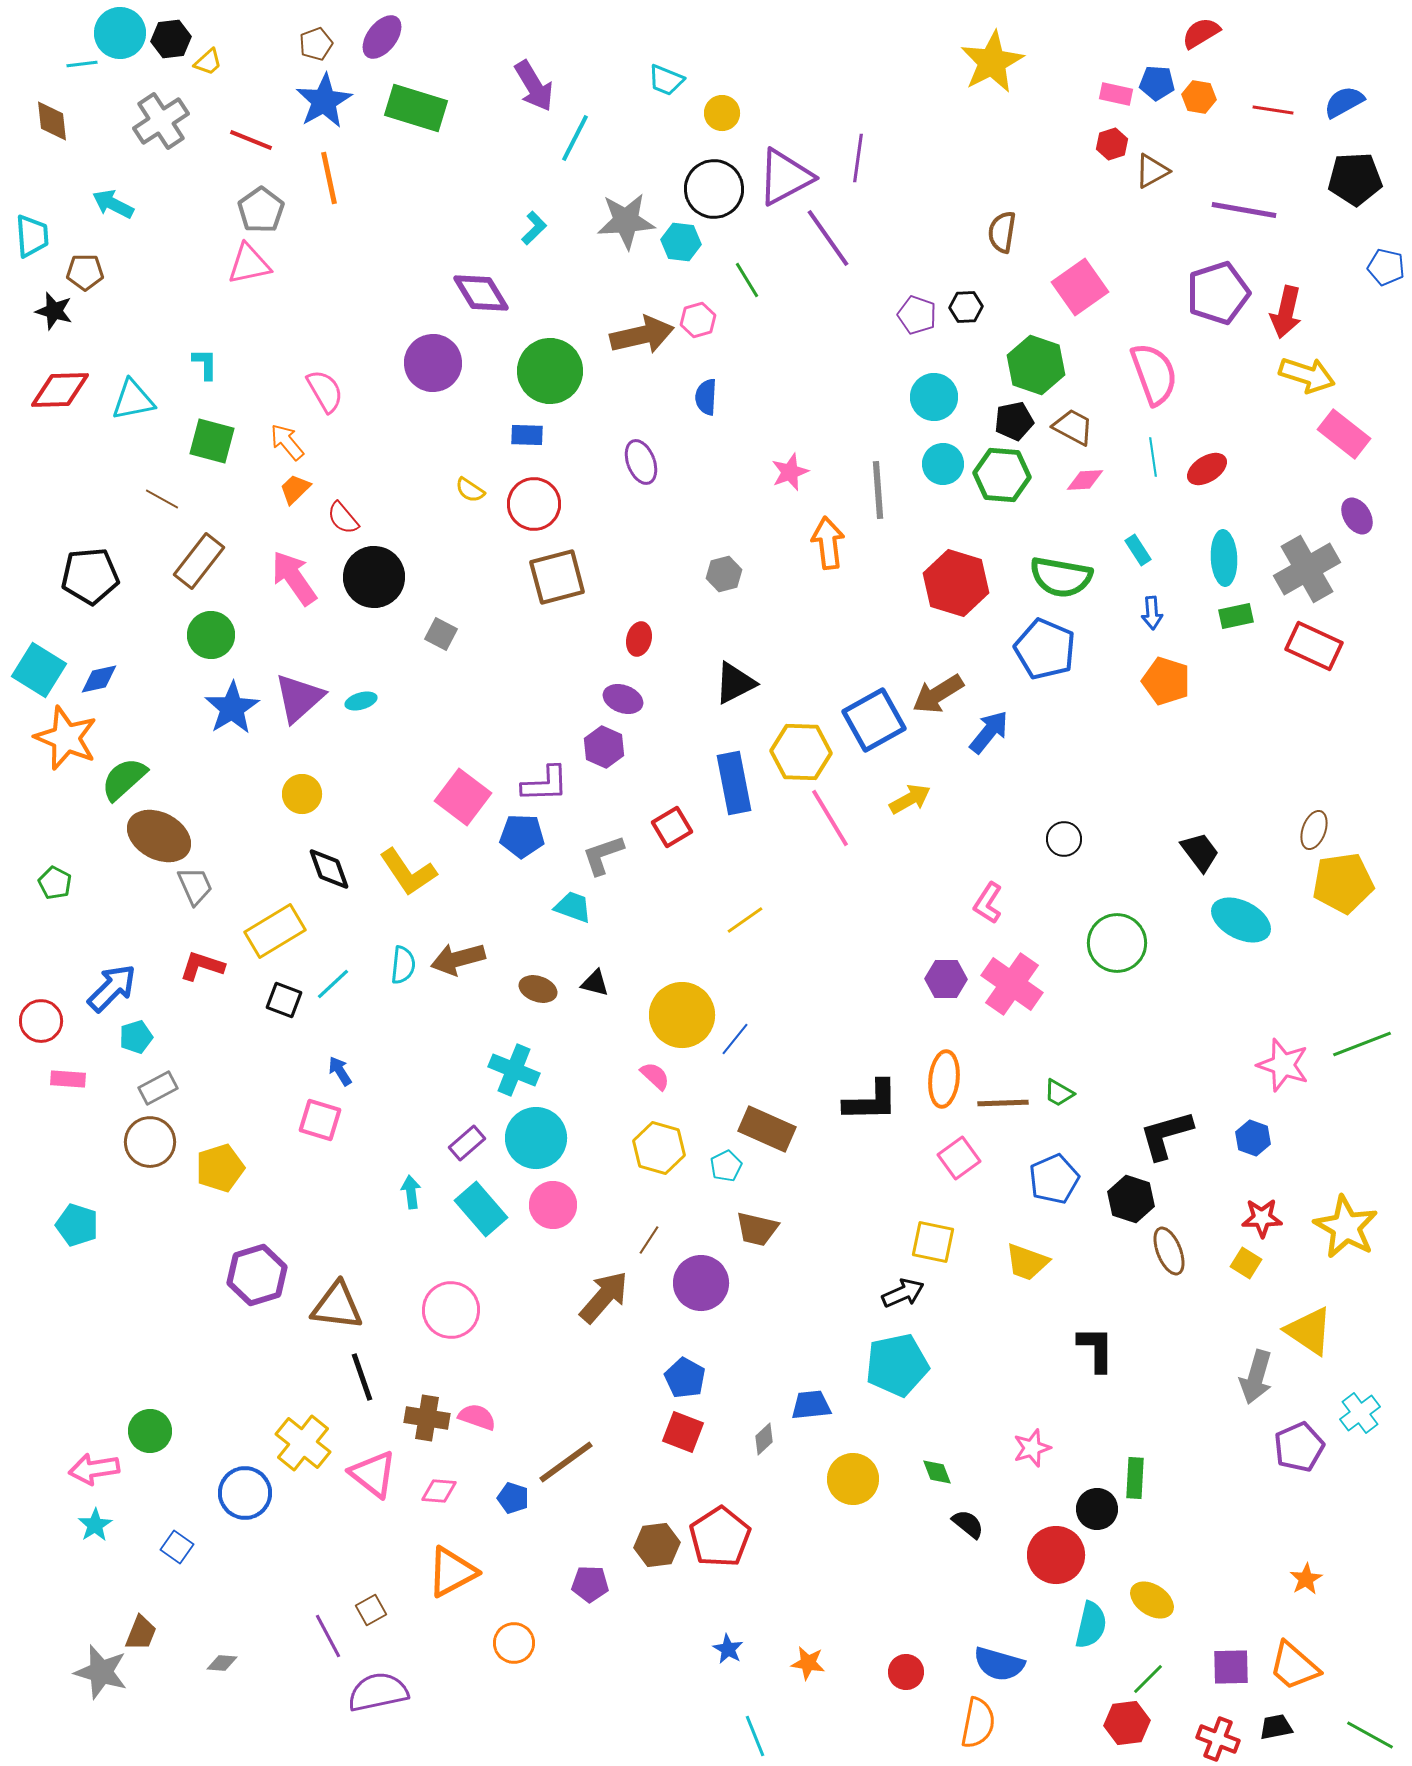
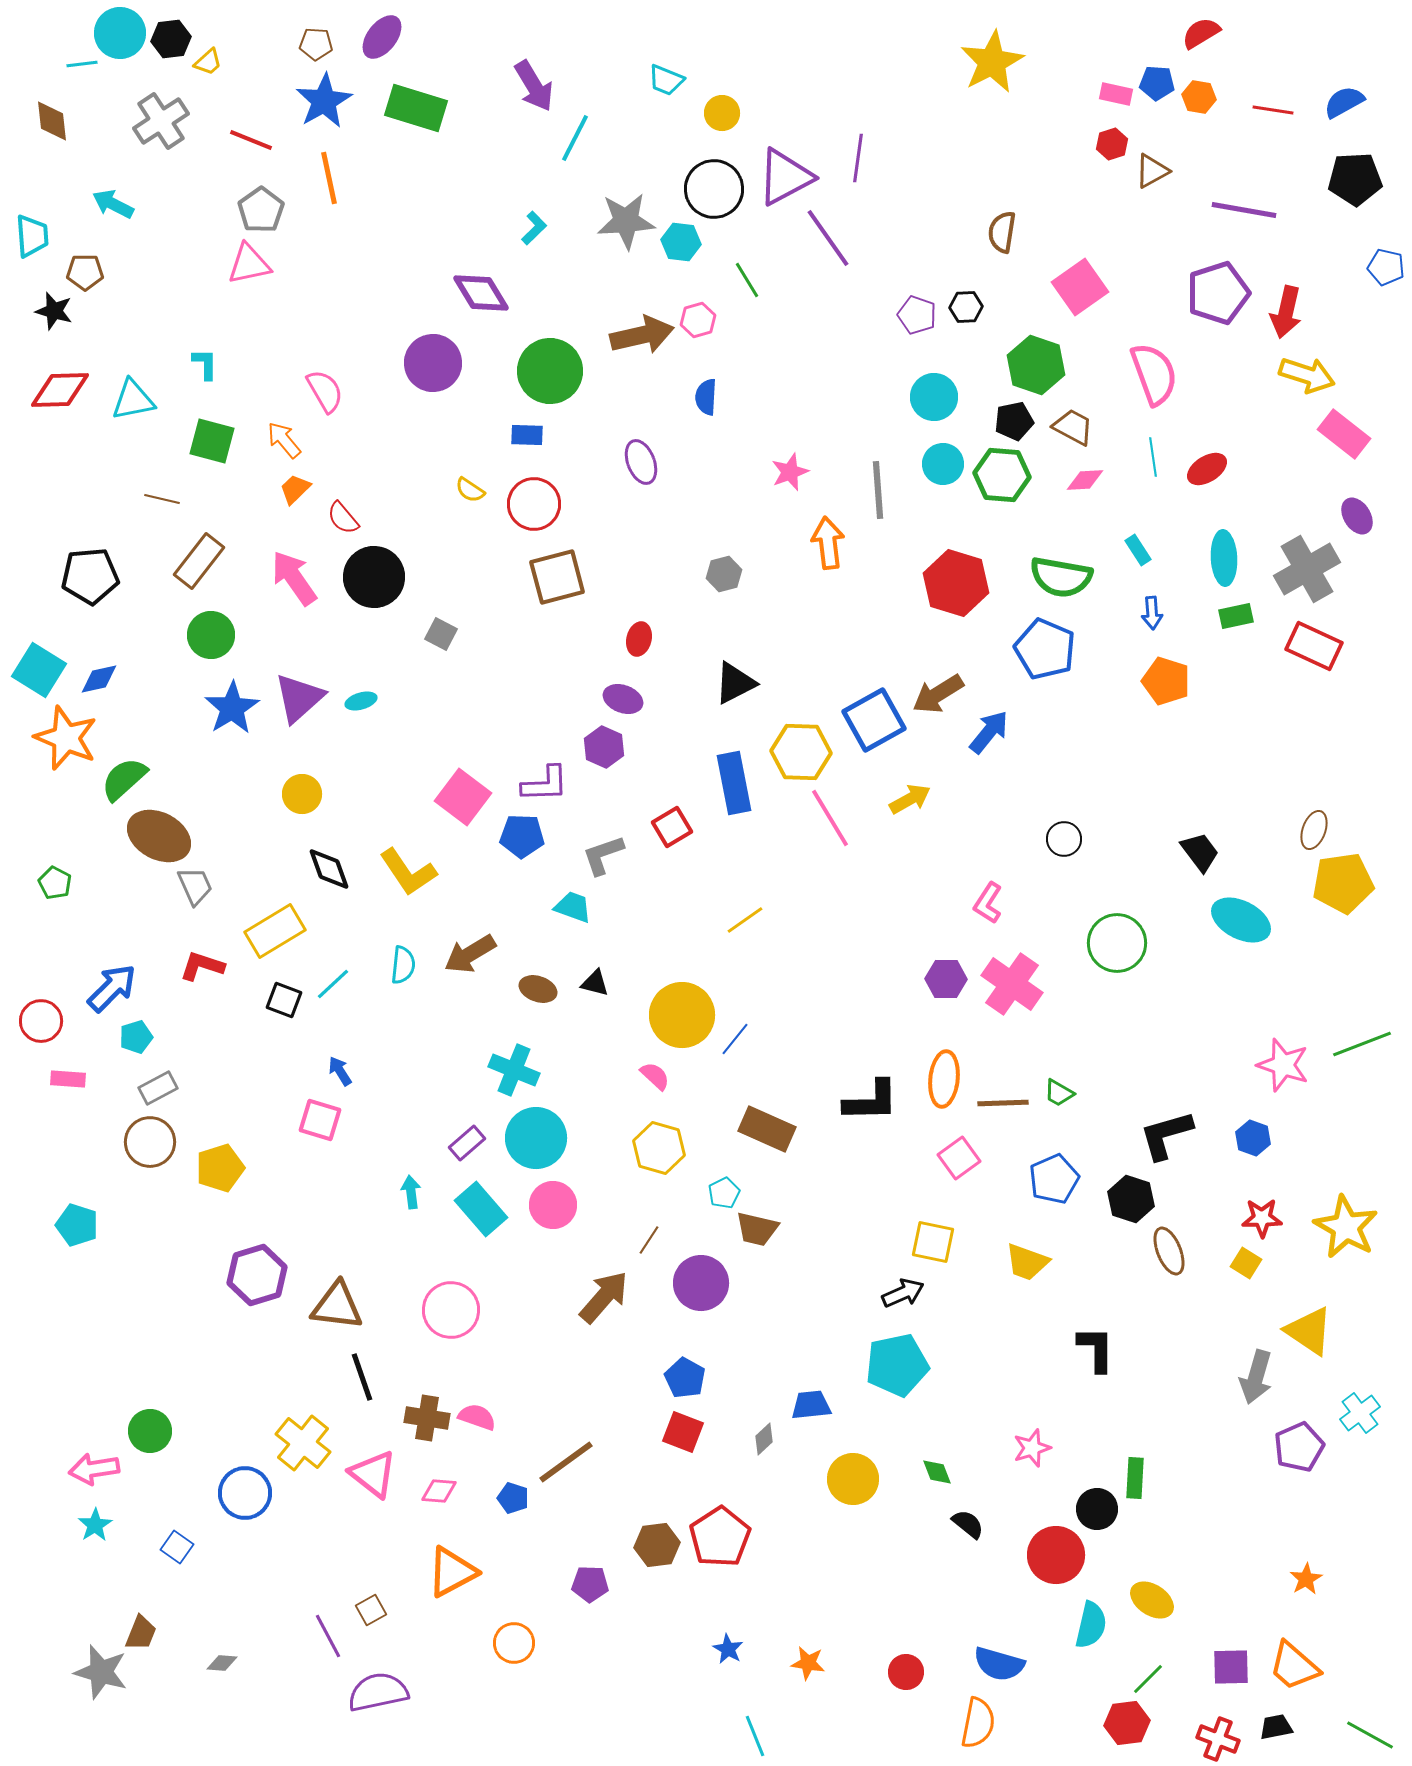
brown pentagon at (316, 44): rotated 24 degrees clockwise
orange arrow at (287, 442): moved 3 px left, 2 px up
brown line at (162, 499): rotated 16 degrees counterclockwise
brown arrow at (458, 959): moved 12 px right, 5 px up; rotated 16 degrees counterclockwise
cyan pentagon at (726, 1166): moved 2 px left, 27 px down
